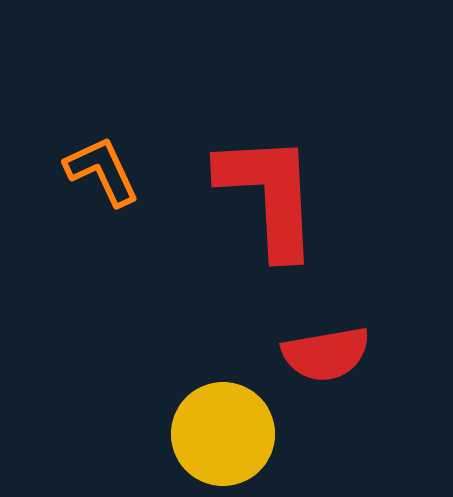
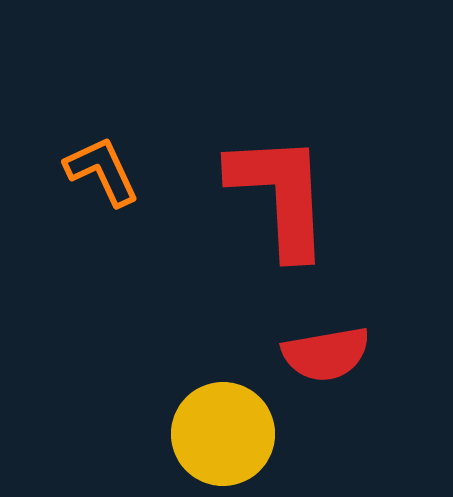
red L-shape: moved 11 px right
